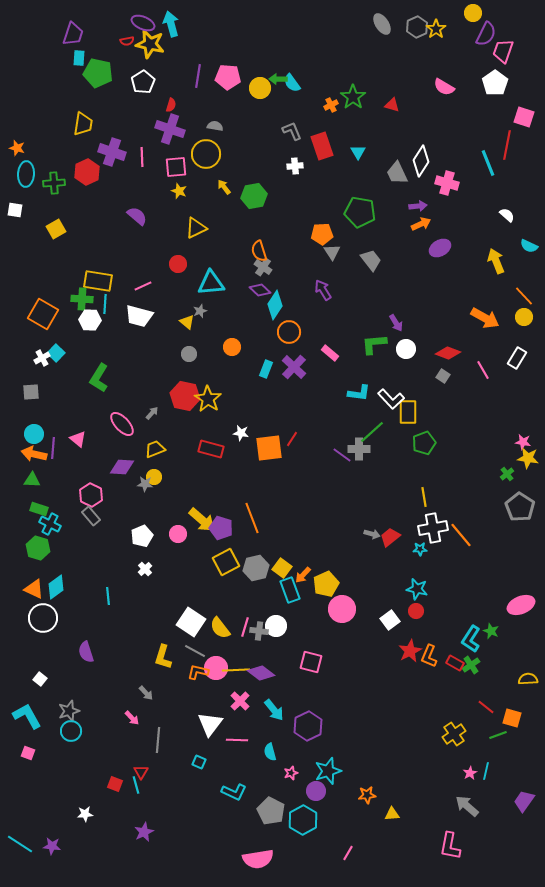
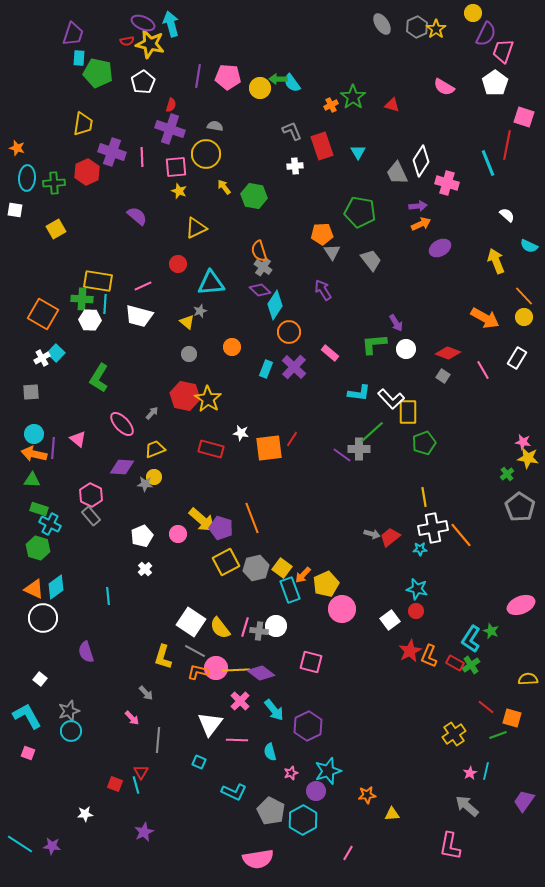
cyan ellipse at (26, 174): moved 1 px right, 4 px down
green hexagon at (254, 196): rotated 20 degrees clockwise
